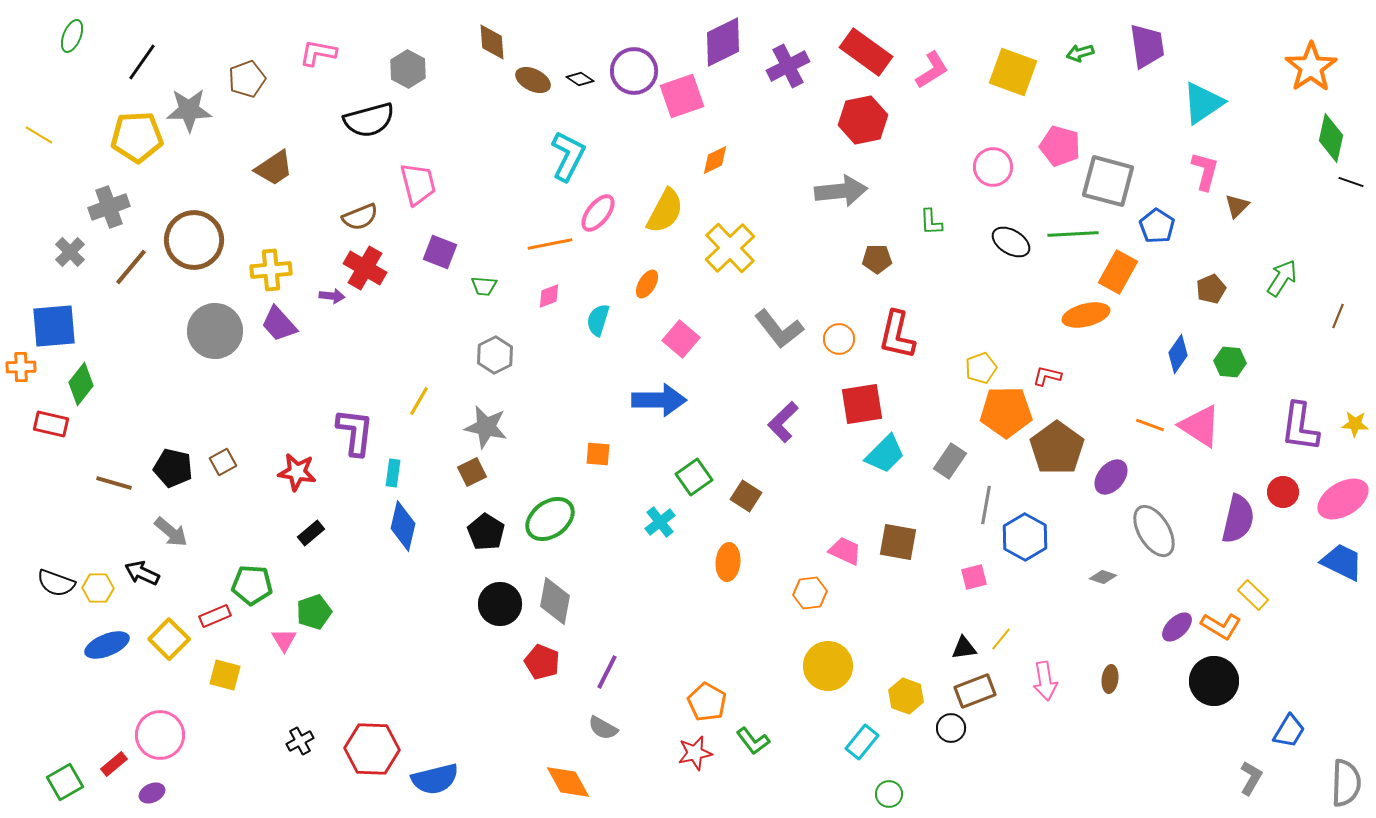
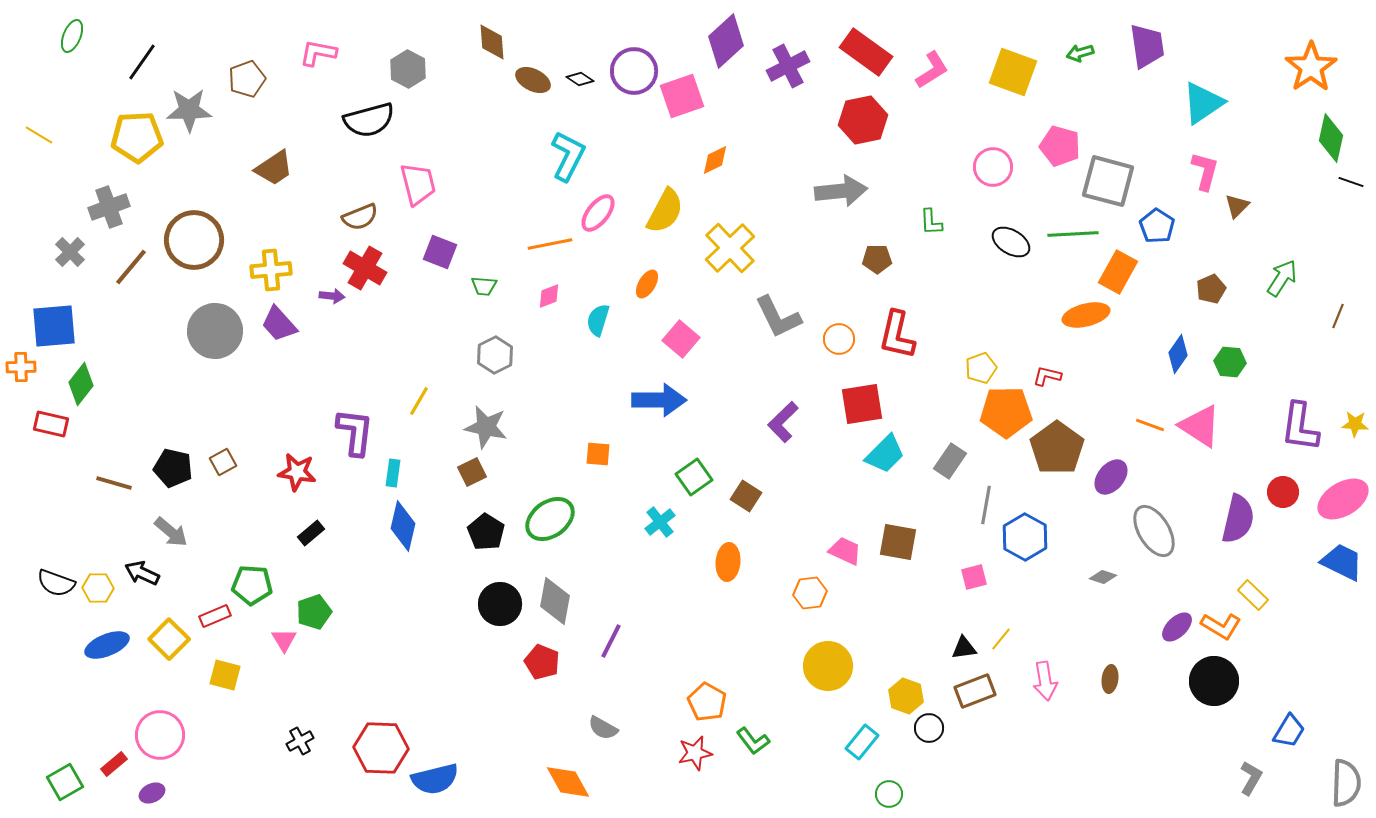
purple diamond at (723, 42): moved 3 px right, 1 px up; rotated 16 degrees counterclockwise
gray L-shape at (779, 329): moved 1 px left, 12 px up; rotated 12 degrees clockwise
purple line at (607, 672): moved 4 px right, 31 px up
black circle at (951, 728): moved 22 px left
red hexagon at (372, 749): moved 9 px right, 1 px up
